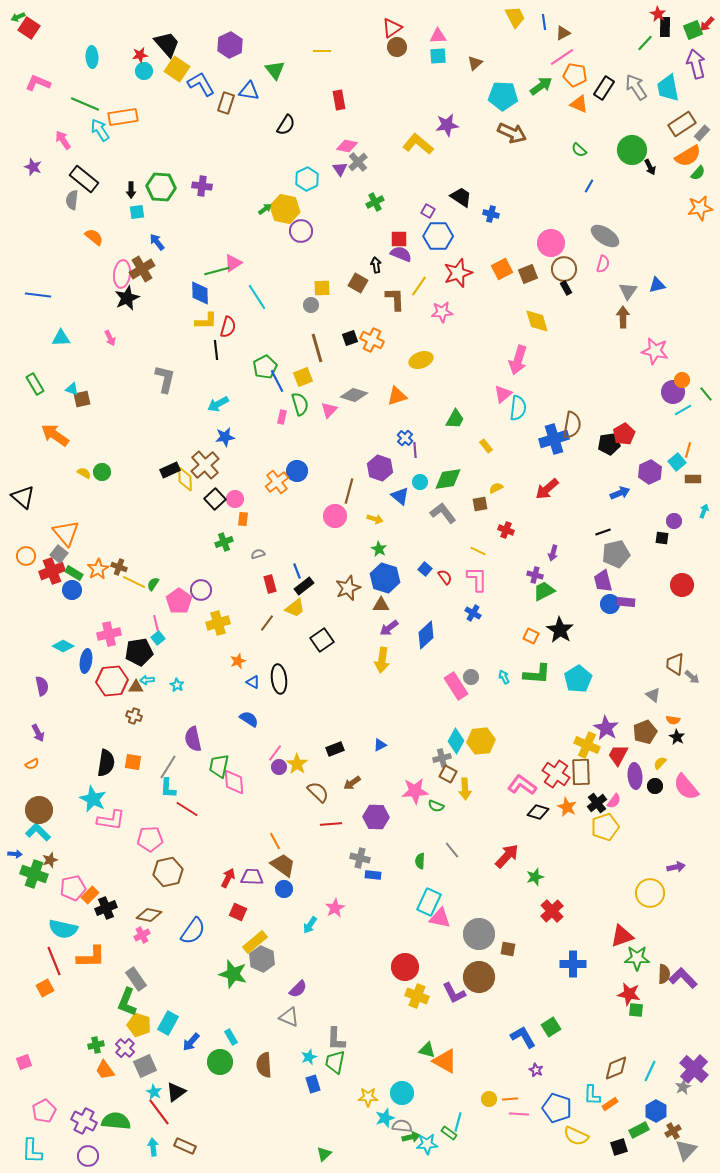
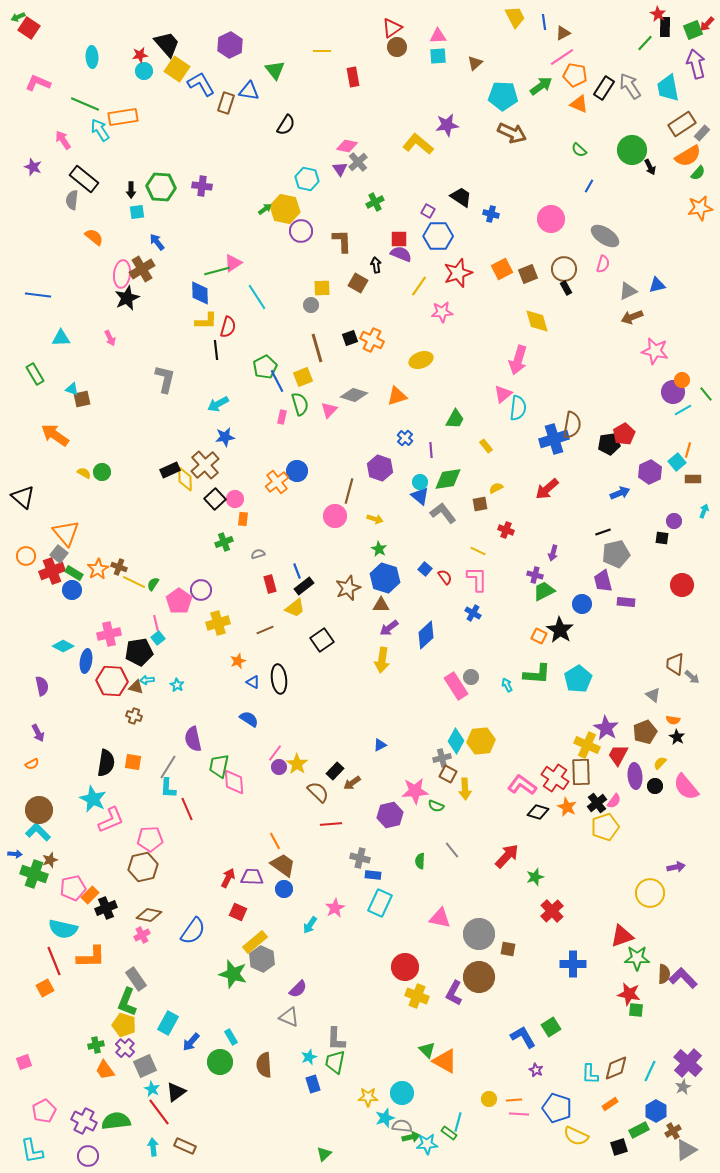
gray arrow at (636, 87): moved 6 px left, 1 px up
red rectangle at (339, 100): moved 14 px right, 23 px up
cyan hexagon at (307, 179): rotated 20 degrees counterclockwise
pink circle at (551, 243): moved 24 px up
gray triangle at (628, 291): rotated 30 degrees clockwise
brown L-shape at (395, 299): moved 53 px left, 58 px up
brown arrow at (623, 317): moved 9 px right; rotated 110 degrees counterclockwise
green rectangle at (35, 384): moved 10 px up
purple line at (415, 450): moved 16 px right
blue triangle at (400, 496): moved 20 px right
blue circle at (610, 604): moved 28 px left
brown line at (267, 623): moved 2 px left, 7 px down; rotated 30 degrees clockwise
orange square at (531, 636): moved 8 px right
cyan arrow at (504, 677): moved 3 px right, 8 px down
red hexagon at (112, 681): rotated 8 degrees clockwise
brown triangle at (136, 687): rotated 14 degrees clockwise
black rectangle at (335, 749): moved 22 px down; rotated 24 degrees counterclockwise
red cross at (556, 774): moved 1 px left, 4 px down
red line at (187, 809): rotated 35 degrees clockwise
purple hexagon at (376, 817): moved 14 px right, 2 px up; rotated 15 degrees counterclockwise
pink L-shape at (111, 820): rotated 32 degrees counterclockwise
brown hexagon at (168, 872): moved 25 px left, 5 px up
cyan rectangle at (429, 902): moved 49 px left, 1 px down
purple L-shape at (454, 993): rotated 55 degrees clockwise
yellow pentagon at (139, 1025): moved 15 px left
green triangle at (427, 1050): rotated 30 degrees clockwise
purple cross at (694, 1069): moved 6 px left, 6 px up
cyan star at (154, 1092): moved 2 px left, 3 px up
cyan L-shape at (592, 1095): moved 2 px left, 21 px up
orange line at (510, 1099): moved 4 px right, 1 px down
green semicircle at (116, 1121): rotated 12 degrees counterclockwise
gray triangle at (686, 1150): rotated 15 degrees clockwise
cyan L-shape at (32, 1151): rotated 12 degrees counterclockwise
